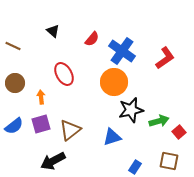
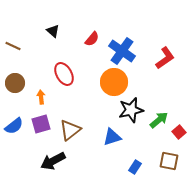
green arrow: moved 1 px up; rotated 24 degrees counterclockwise
